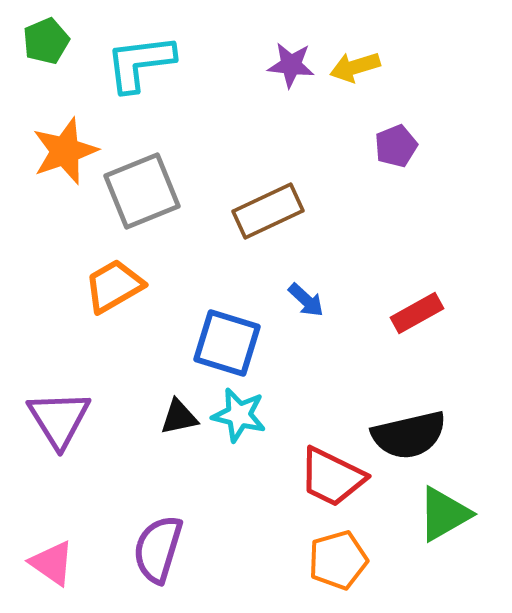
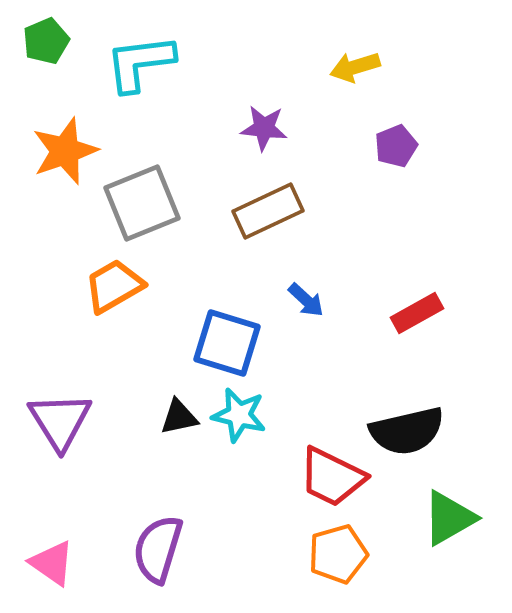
purple star: moved 27 px left, 63 px down
gray square: moved 12 px down
purple triangle: moved 1 px right, 2 px down
black semicircle: moved 2 px left, 4 px up
green triangle: moved 5 px right, 4 px down
orange pentagon: moved 6 px up
